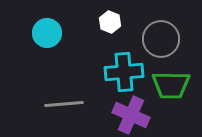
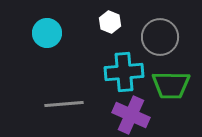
gray circle: moved 1 px left, 2 px up
